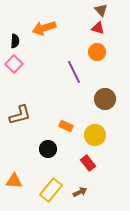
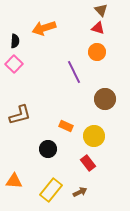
yellow circle: moved 1 px left, 1 px down
